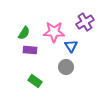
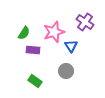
purple cross: rotated 24 degrees counterclockwise
pink star: rotated 20 degrees counterclockwise
purple rectangle: moved 3 px right
gray circle: moved 4 px down
